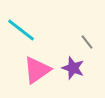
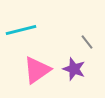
cyan line: rotated 52 degrees counterclockwise
purple star: moved 1 px right, 1 px down
